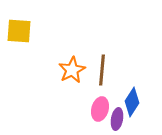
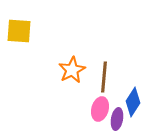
brown line: moved 2 px right, 7 px down
blue diamond: moved 1 px right
